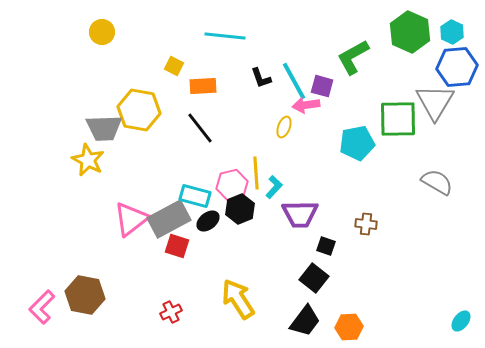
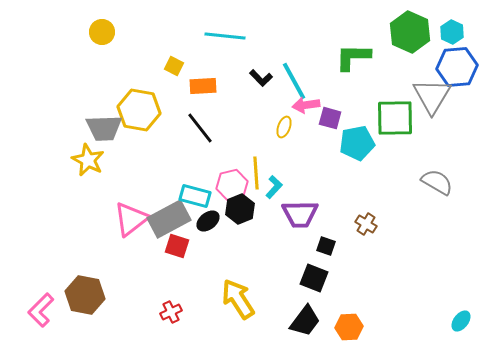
green L-shape at (353, 57): rotated 30 degrees clockwise
black L-shape at (261, 78): rotated 25 degrees counterclockwise
purple square at (322, 86): moved 8 px right, 32 px down
gray triangle at (435, 102): moved 3 px left, 6 px up
green square at (398, 119): moved 3 px left, 1 px up
brown cross at (366, 224): rotated 25 degrees clockwise
black square at (314, 278): rotated 16 degrees counterclockwise
pink L-shape at (42, 307): moved 1 px left, 3 px down
